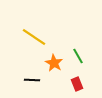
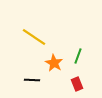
green line: rotated 49 degrees clockwise
